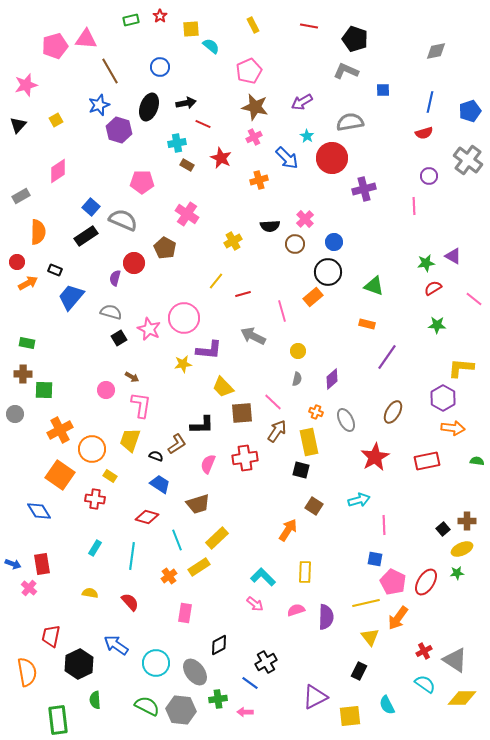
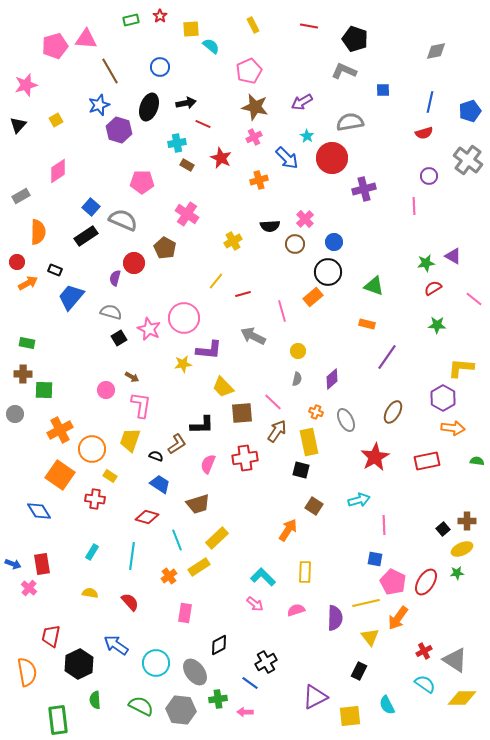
gray L-shape at (346, 71): moved 2 px left
cyan rectangle at (95, 548): moved 3 px left, 4 px down
purple semicircle at (326, 617): moved 9 px right, 1 px down
green semicircle at (147, 706): moved 6 px left
